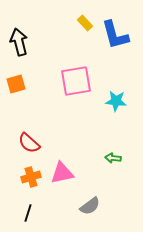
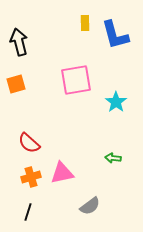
yellow rectangle: rotated 42 degrees clockwise
pink square: moved 1 px up
cyan star: moved 1 px down; rotated 30 degrees clockwise
black line: moved 1 px up
